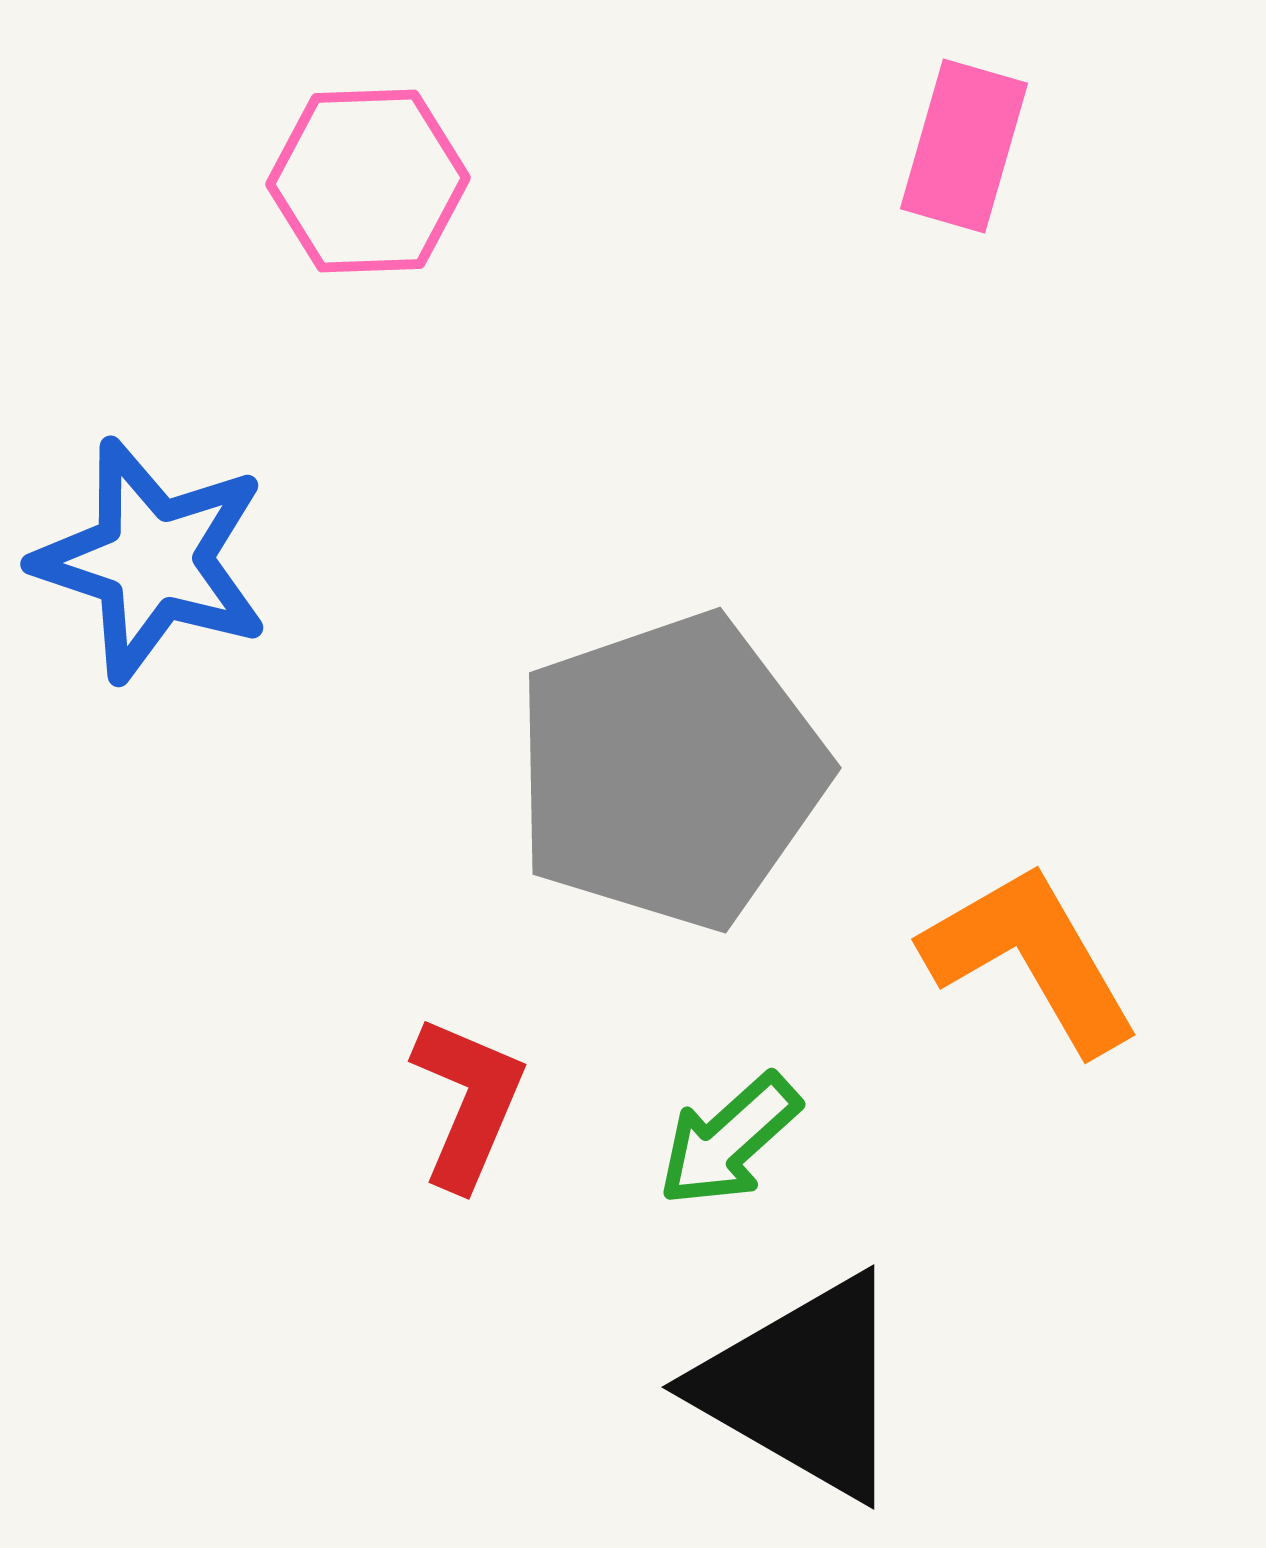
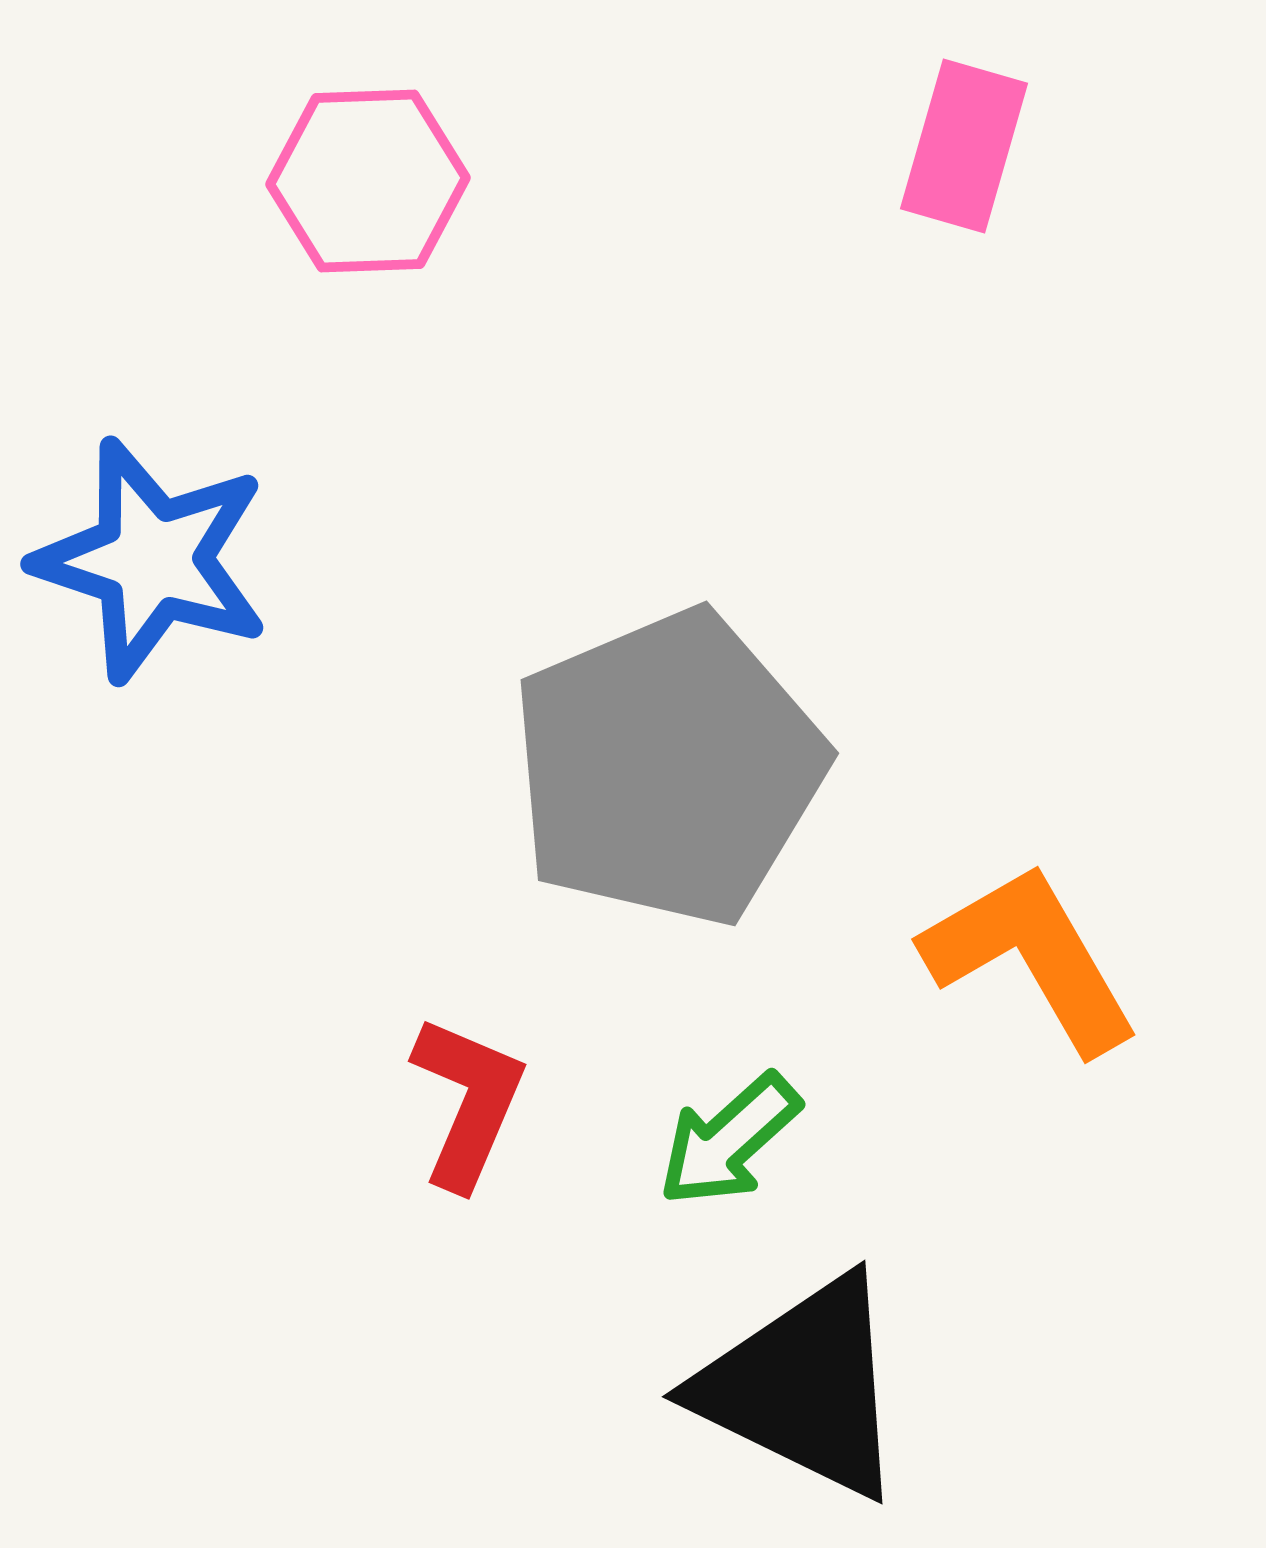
gray pentagon: moved 2 px left, 3 px up; rotated 4 degrees counterclockwise
black triangle: rotated 4 degrees counterclockwise
